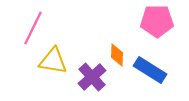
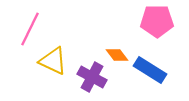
pink line: moved 3 px left, 1 px down
orange diamond: rotated 40 degrees counterclockwise
yellow triangle: rotated 16 degrees clockwise
purple cross: rotated 20 degrees counterclockwise
